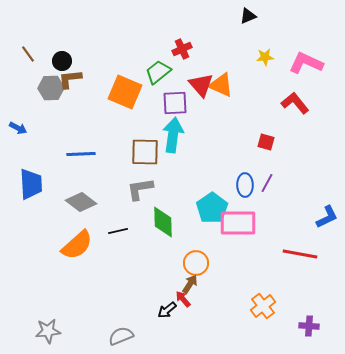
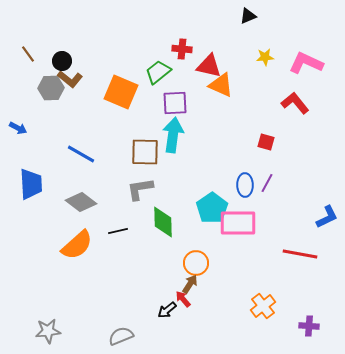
red cross: rotated 30 degrees clockwise
brown L-shape: rotated 135 degrees counterclockwise
red triangle: moved 8 px right, 19 px up; rotated 36 degrees counterclockwise
orange square: moved 4 px left
blue line: rotated 32 degrees clockwise
